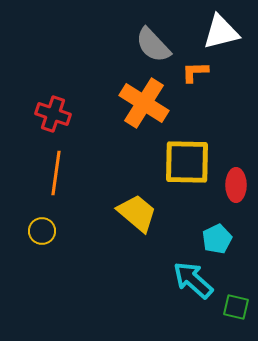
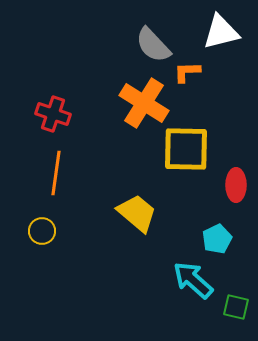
orange L-shape: moved 8 px left
yellow square: moved 1 px left, 13 px up
